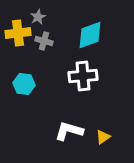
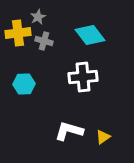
cyan diamond: rotated 72 degrees clockwise
white cross: moved 1 px down
cyan hexagon: rotated 10 degrees counterclockwise
